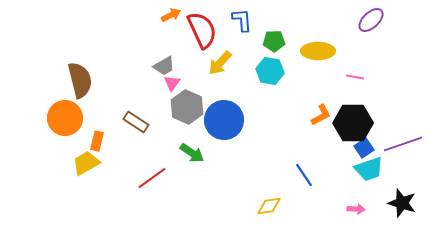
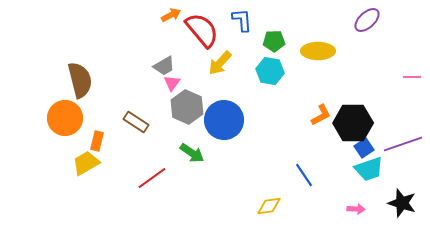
purple ellipse: moved 4 px left
red semicircle: rotated 15 degrees counterclockwise
pink line: moved 57 px right; rotated 12 degrees counterclockwise
